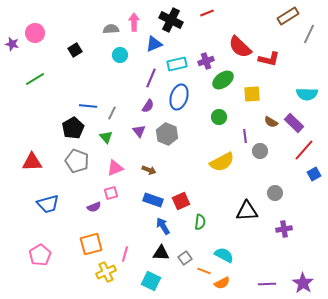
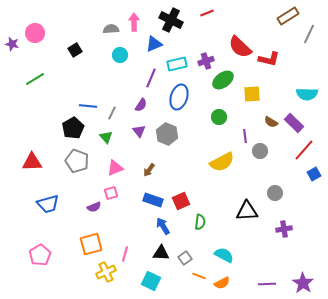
purple semicircle at (148, 106): moved 7 px left, 1 px up
brown arrow at (149, 170): rotated 104 degrees clockwise
orange line at (204, 271): moved 5 px left, 5 px down
